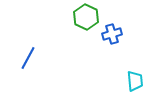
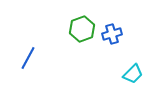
green hexagon: moved 4 px left, 12 px down; rotated 15 degrees clockwise
cyan trapezoid: moved 2 px left, 7 px up; rotated 50 degrees clockwise
